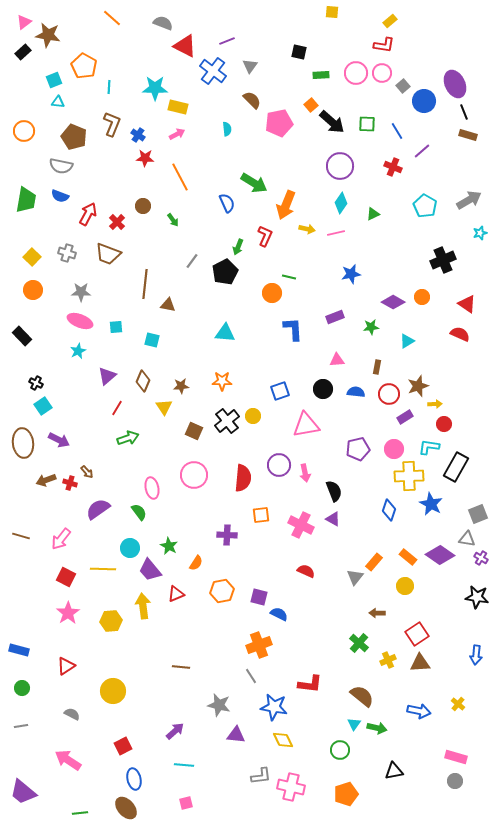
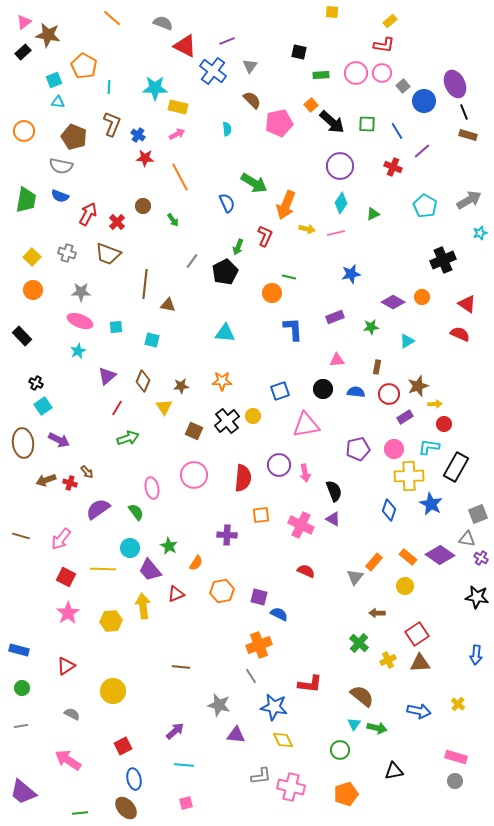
green semicircle at (139, 512): moved 3 px left
